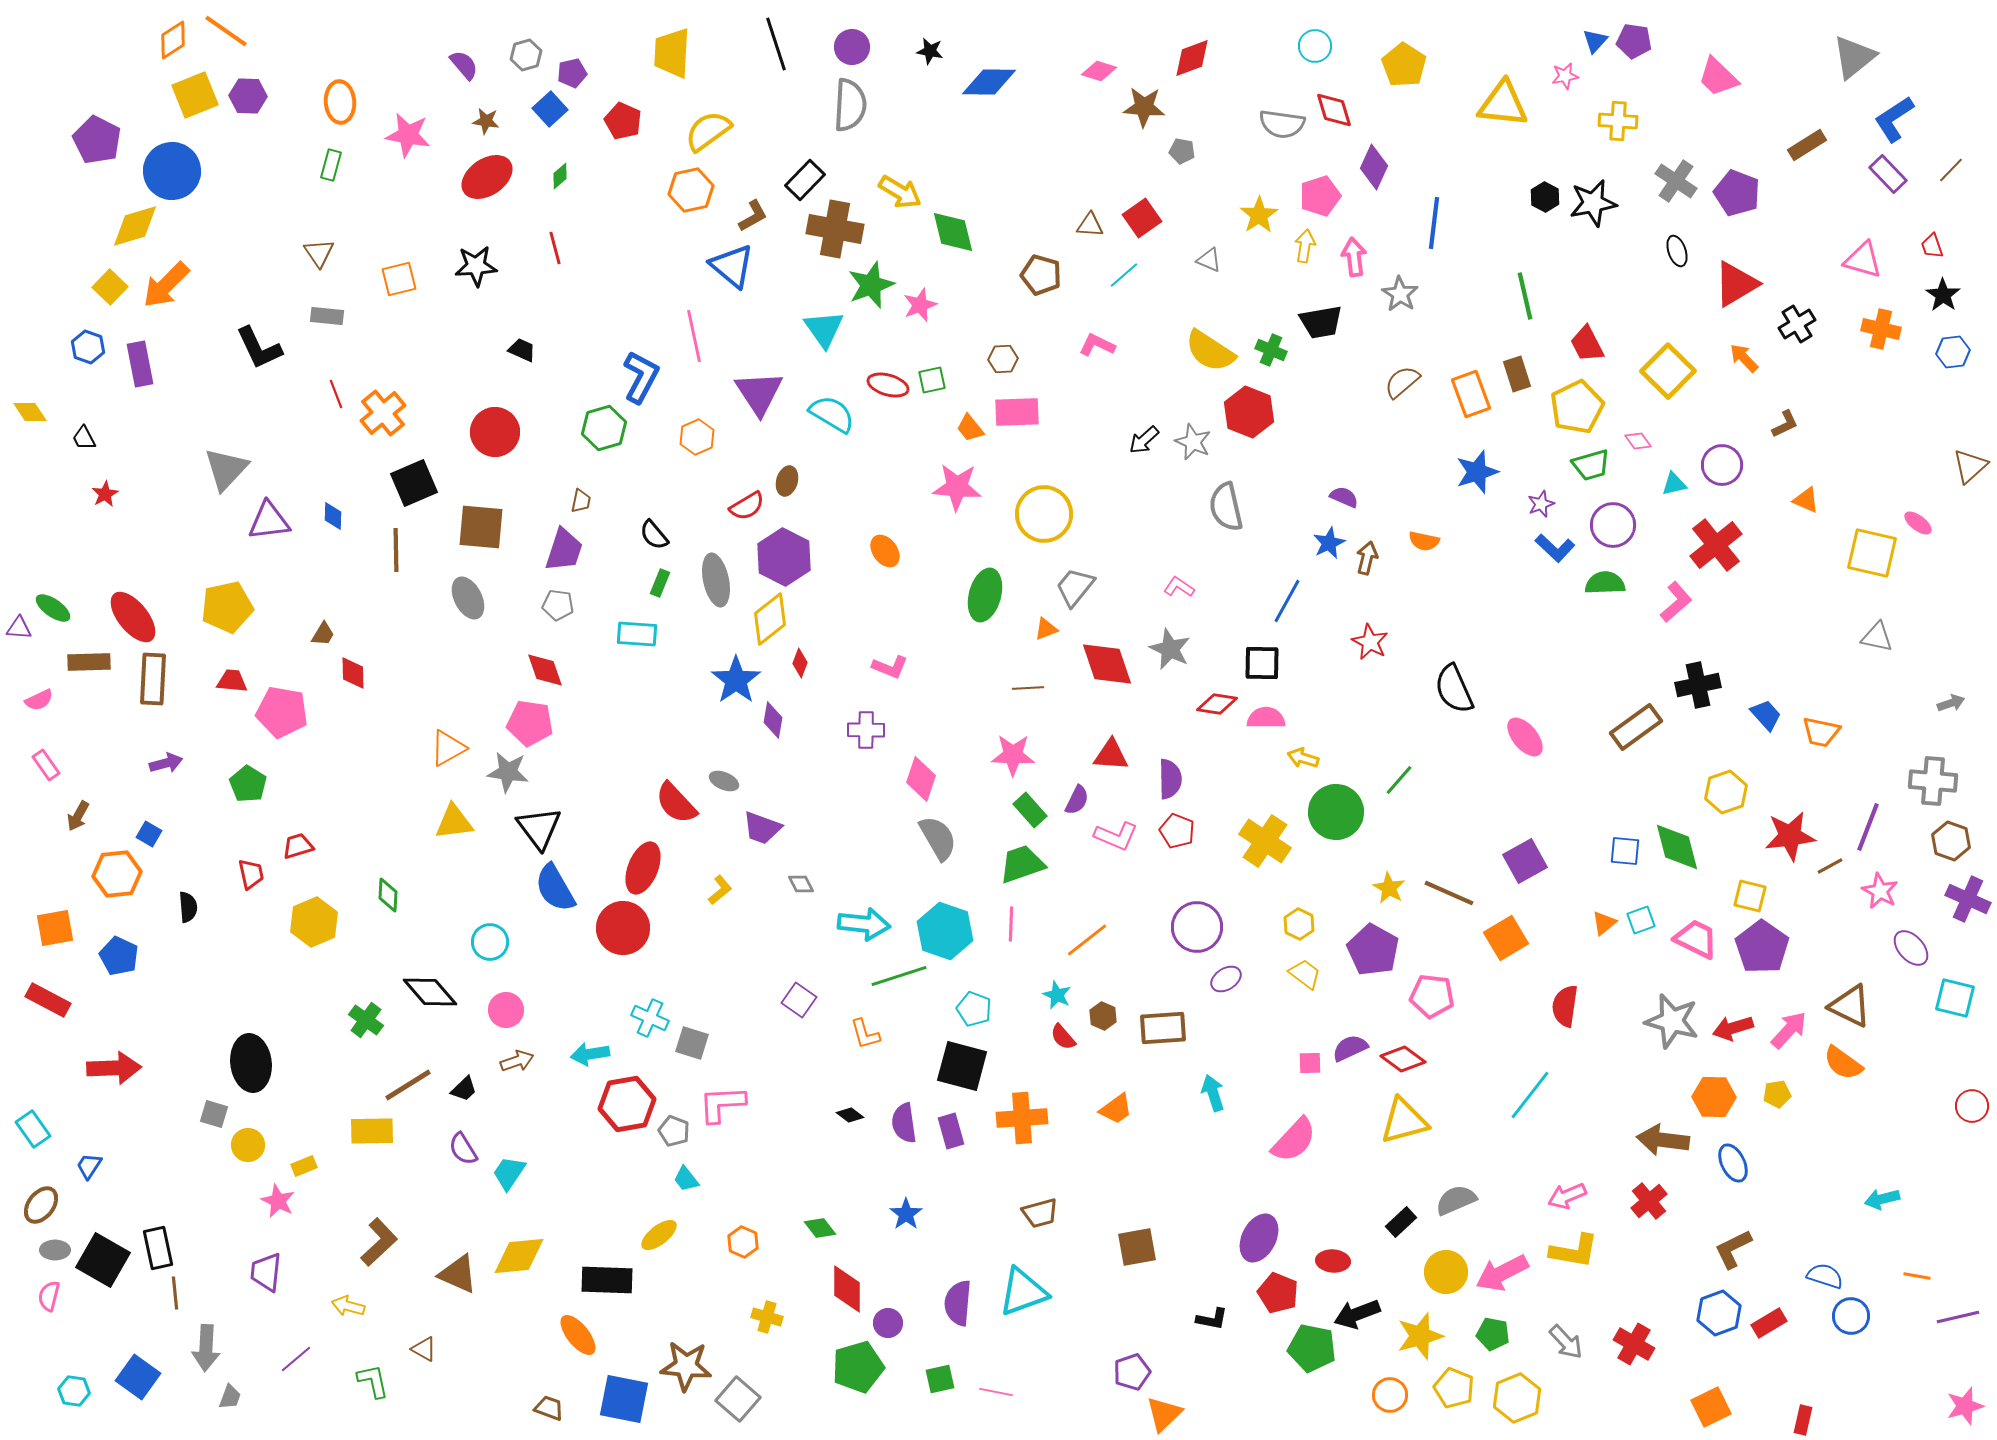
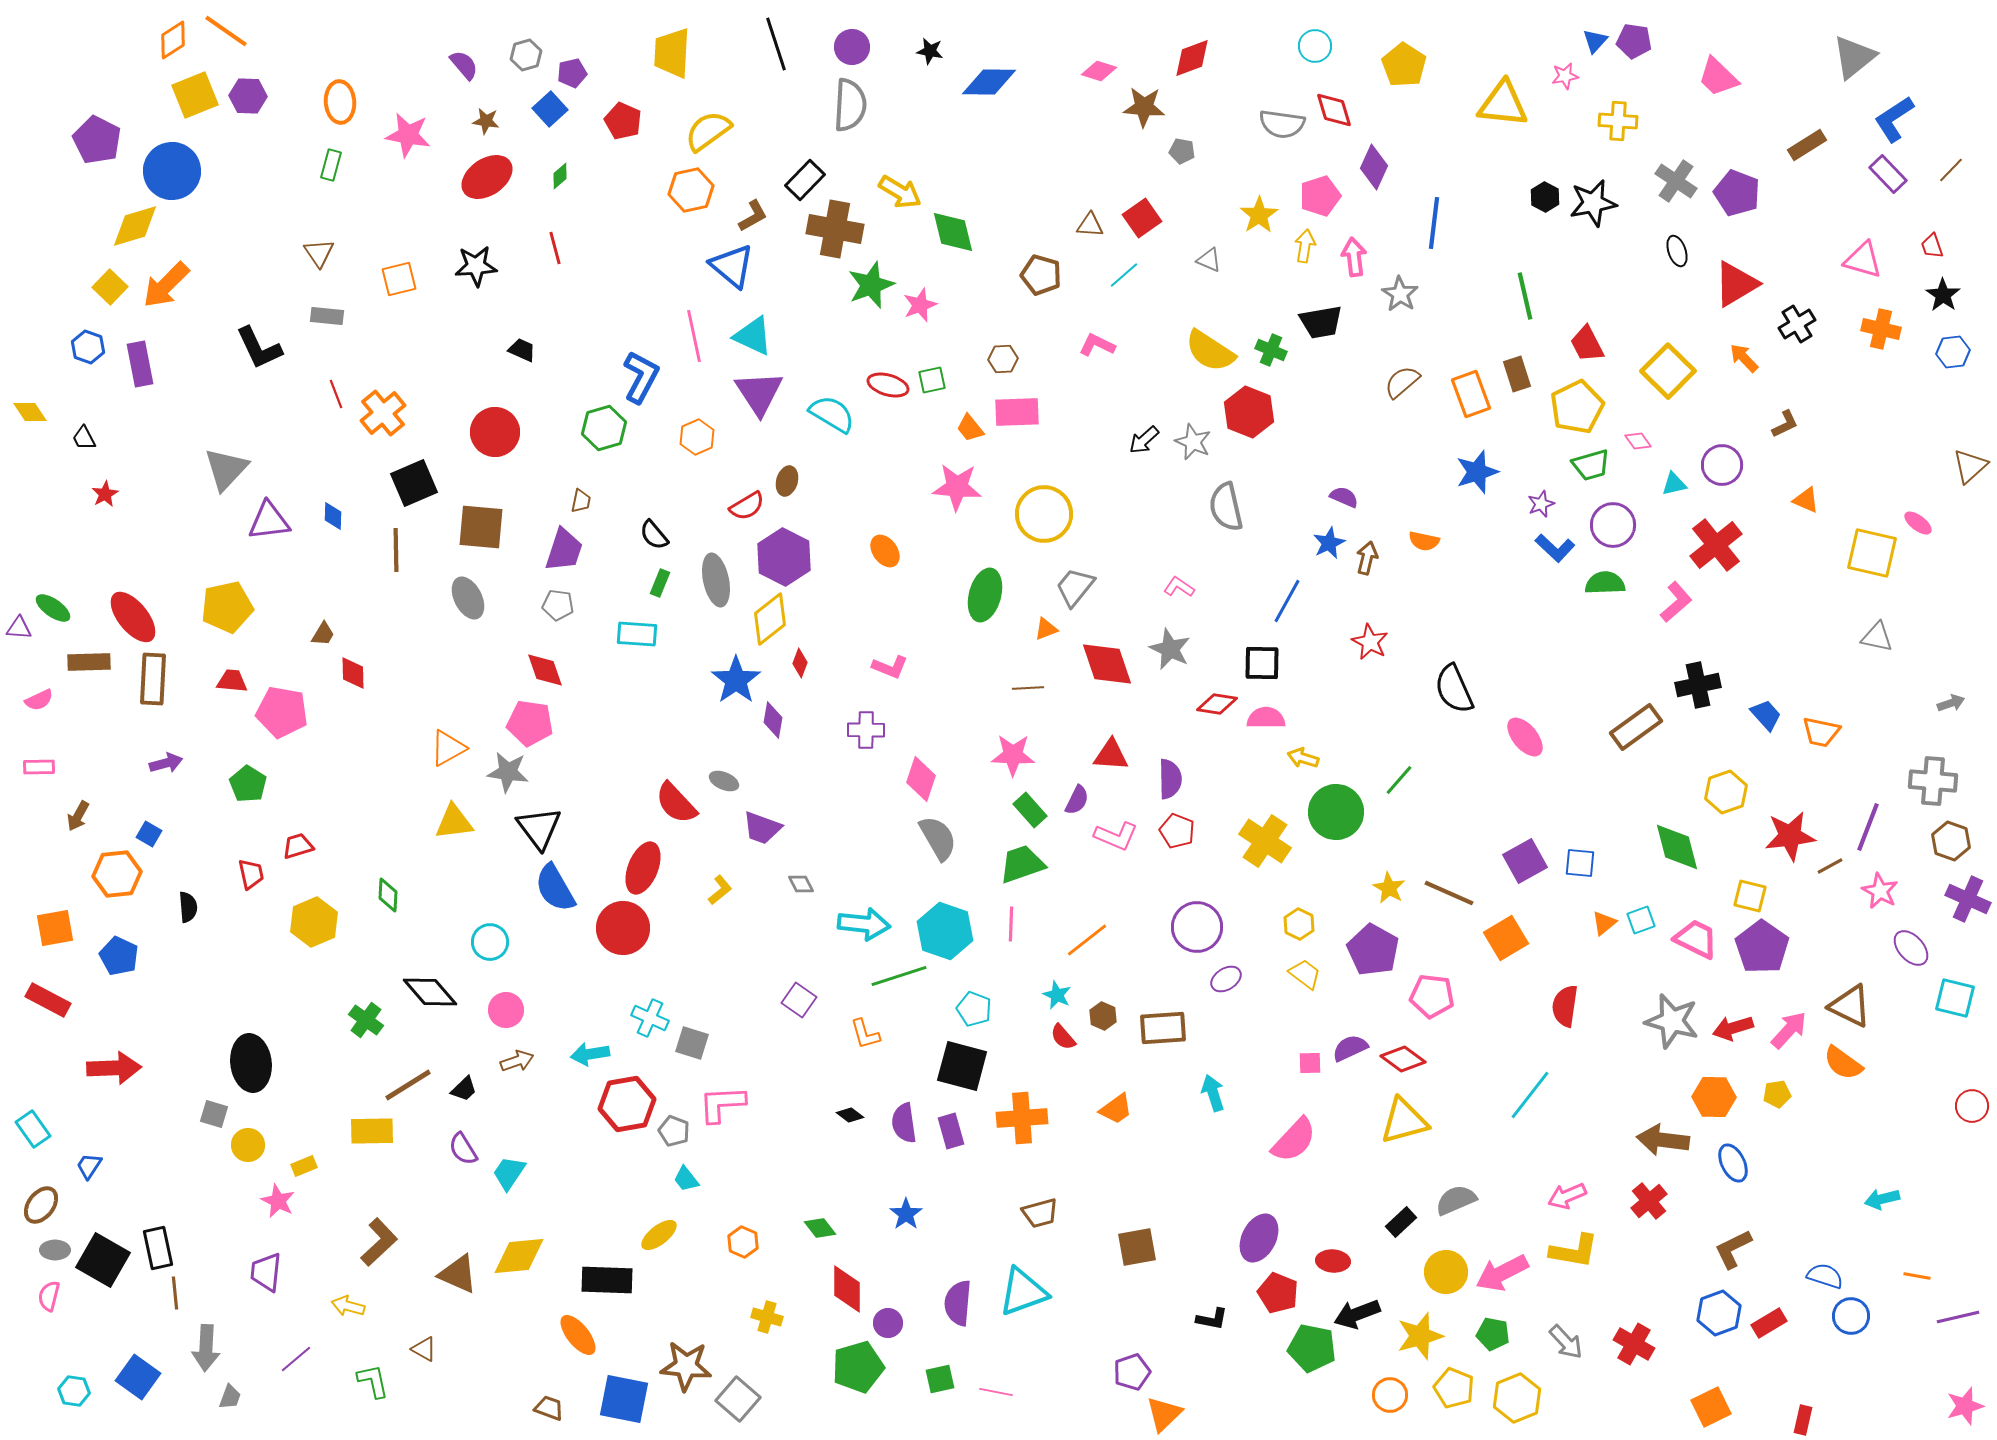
cyan triangle at (824, 329): moved 71 px left, 7 px down; rotated 30 degrees counterclockwise
pink rectangle at (46, 765): moved 7 px left, 2 px down; rotated 56 degrees counterclockwise
blue square at (1625, 851): moved 45 px left, 12 px down
